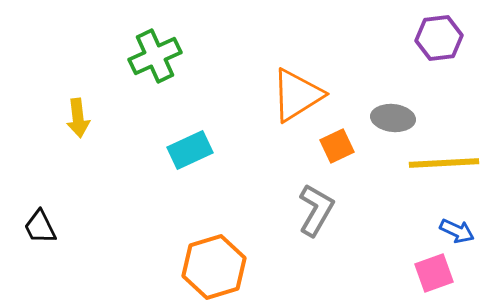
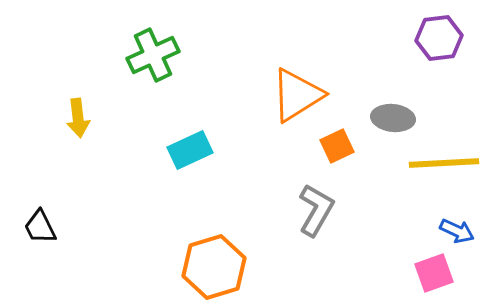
green cross: moved 2 px left, 1 px up
